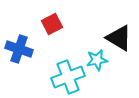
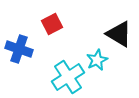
black triangle: moved 4 px up
cyan star: rotated 15 degrees counterclockwise
cyan cross: rotated 12 degrees counterclockwise
